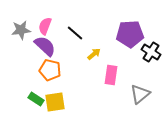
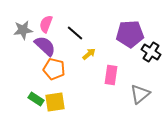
pink semicircle: moved 1 px right, 2 px up
gray star: moved 2 px right
yellow arrow: moved 5 px left
orange pentagon: moved 4 px right, 1 px up
